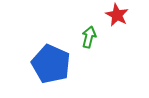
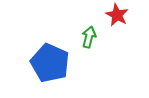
blue pentagon: moved 1 px left, 1 px up
